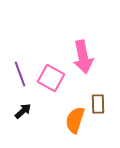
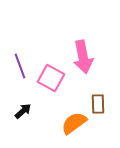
purple line: moved 8 px up
orange semicircle: moved 1 px left, 3 px down; rotated 36 degrees clockwise
